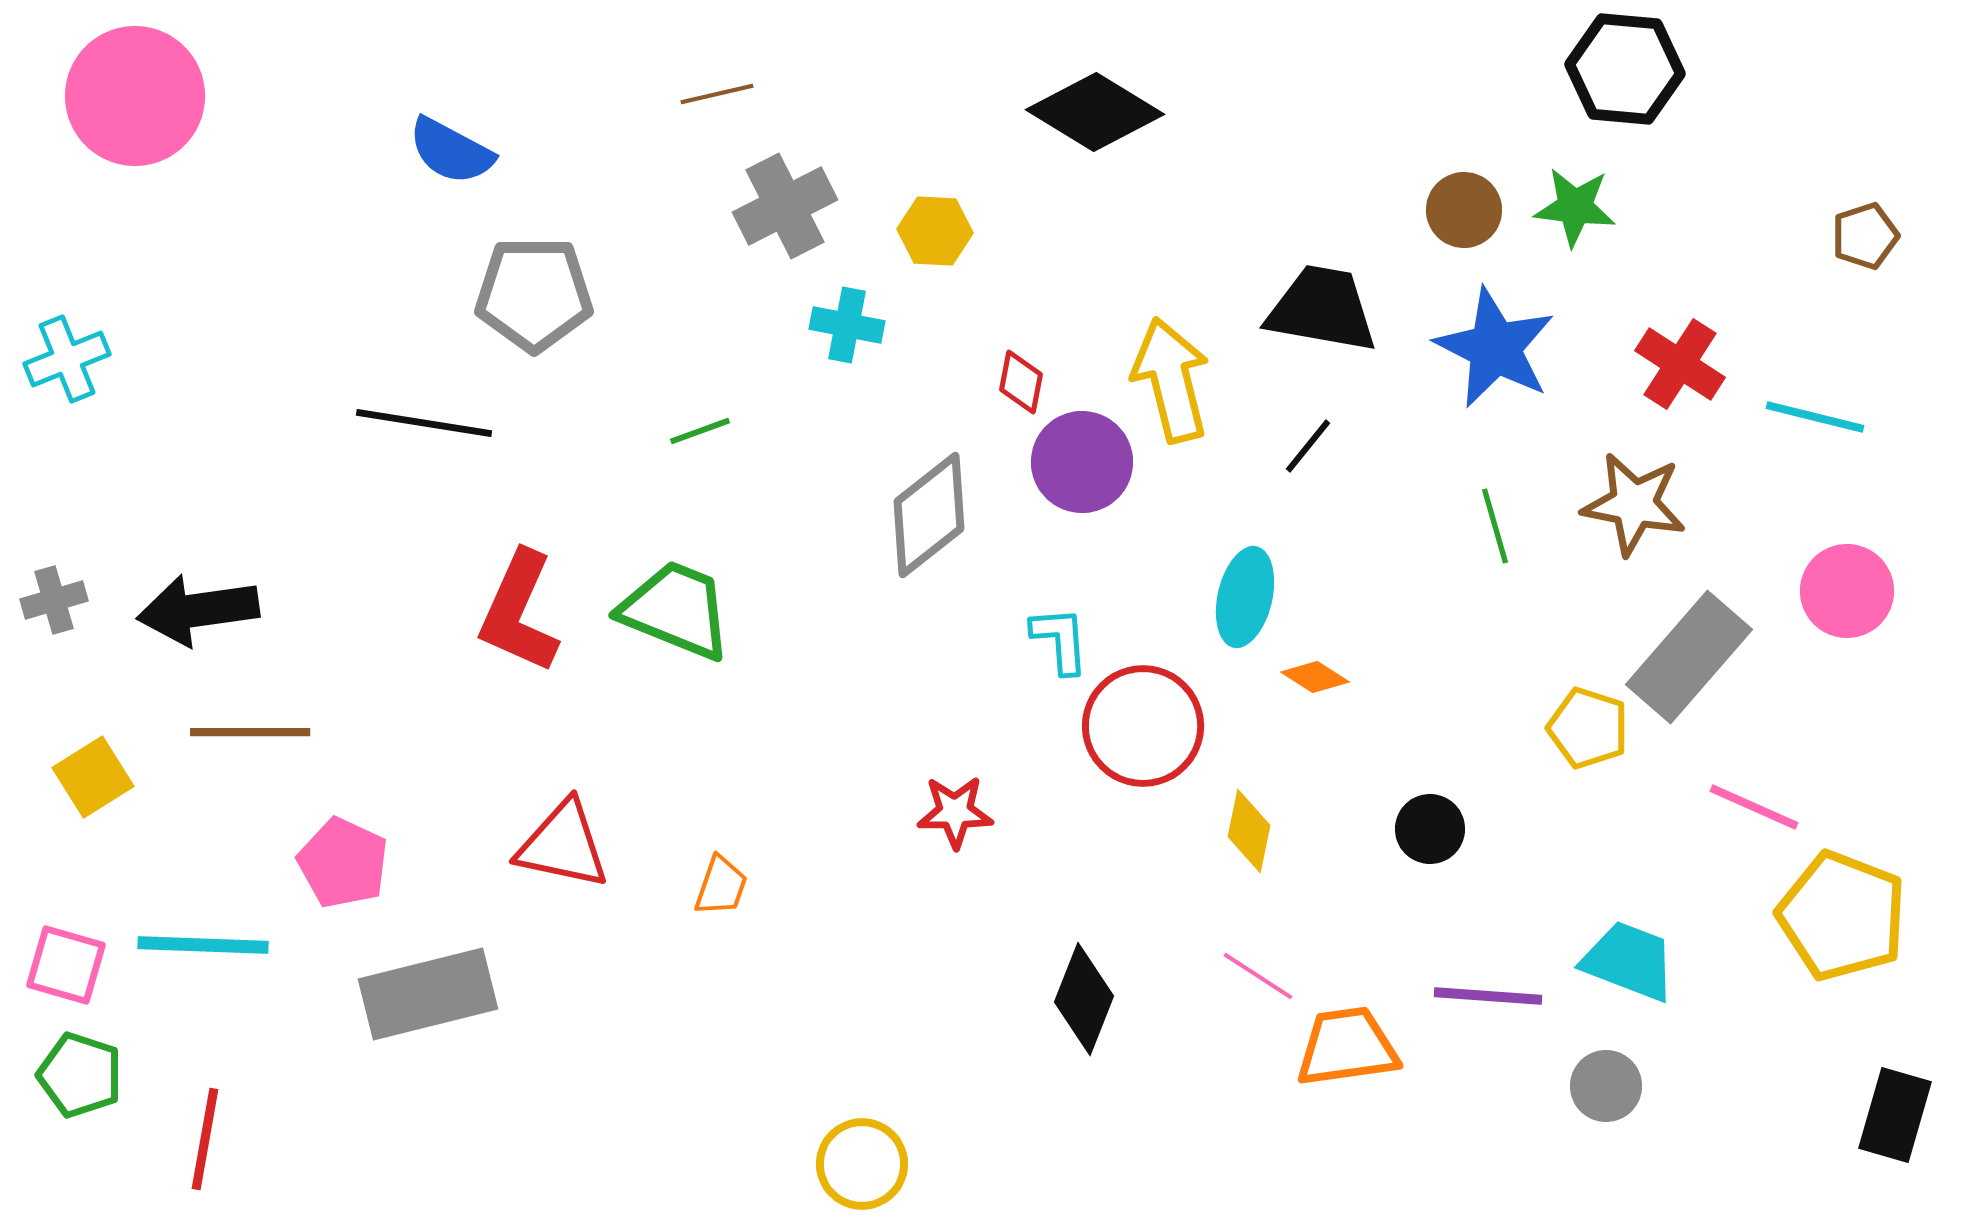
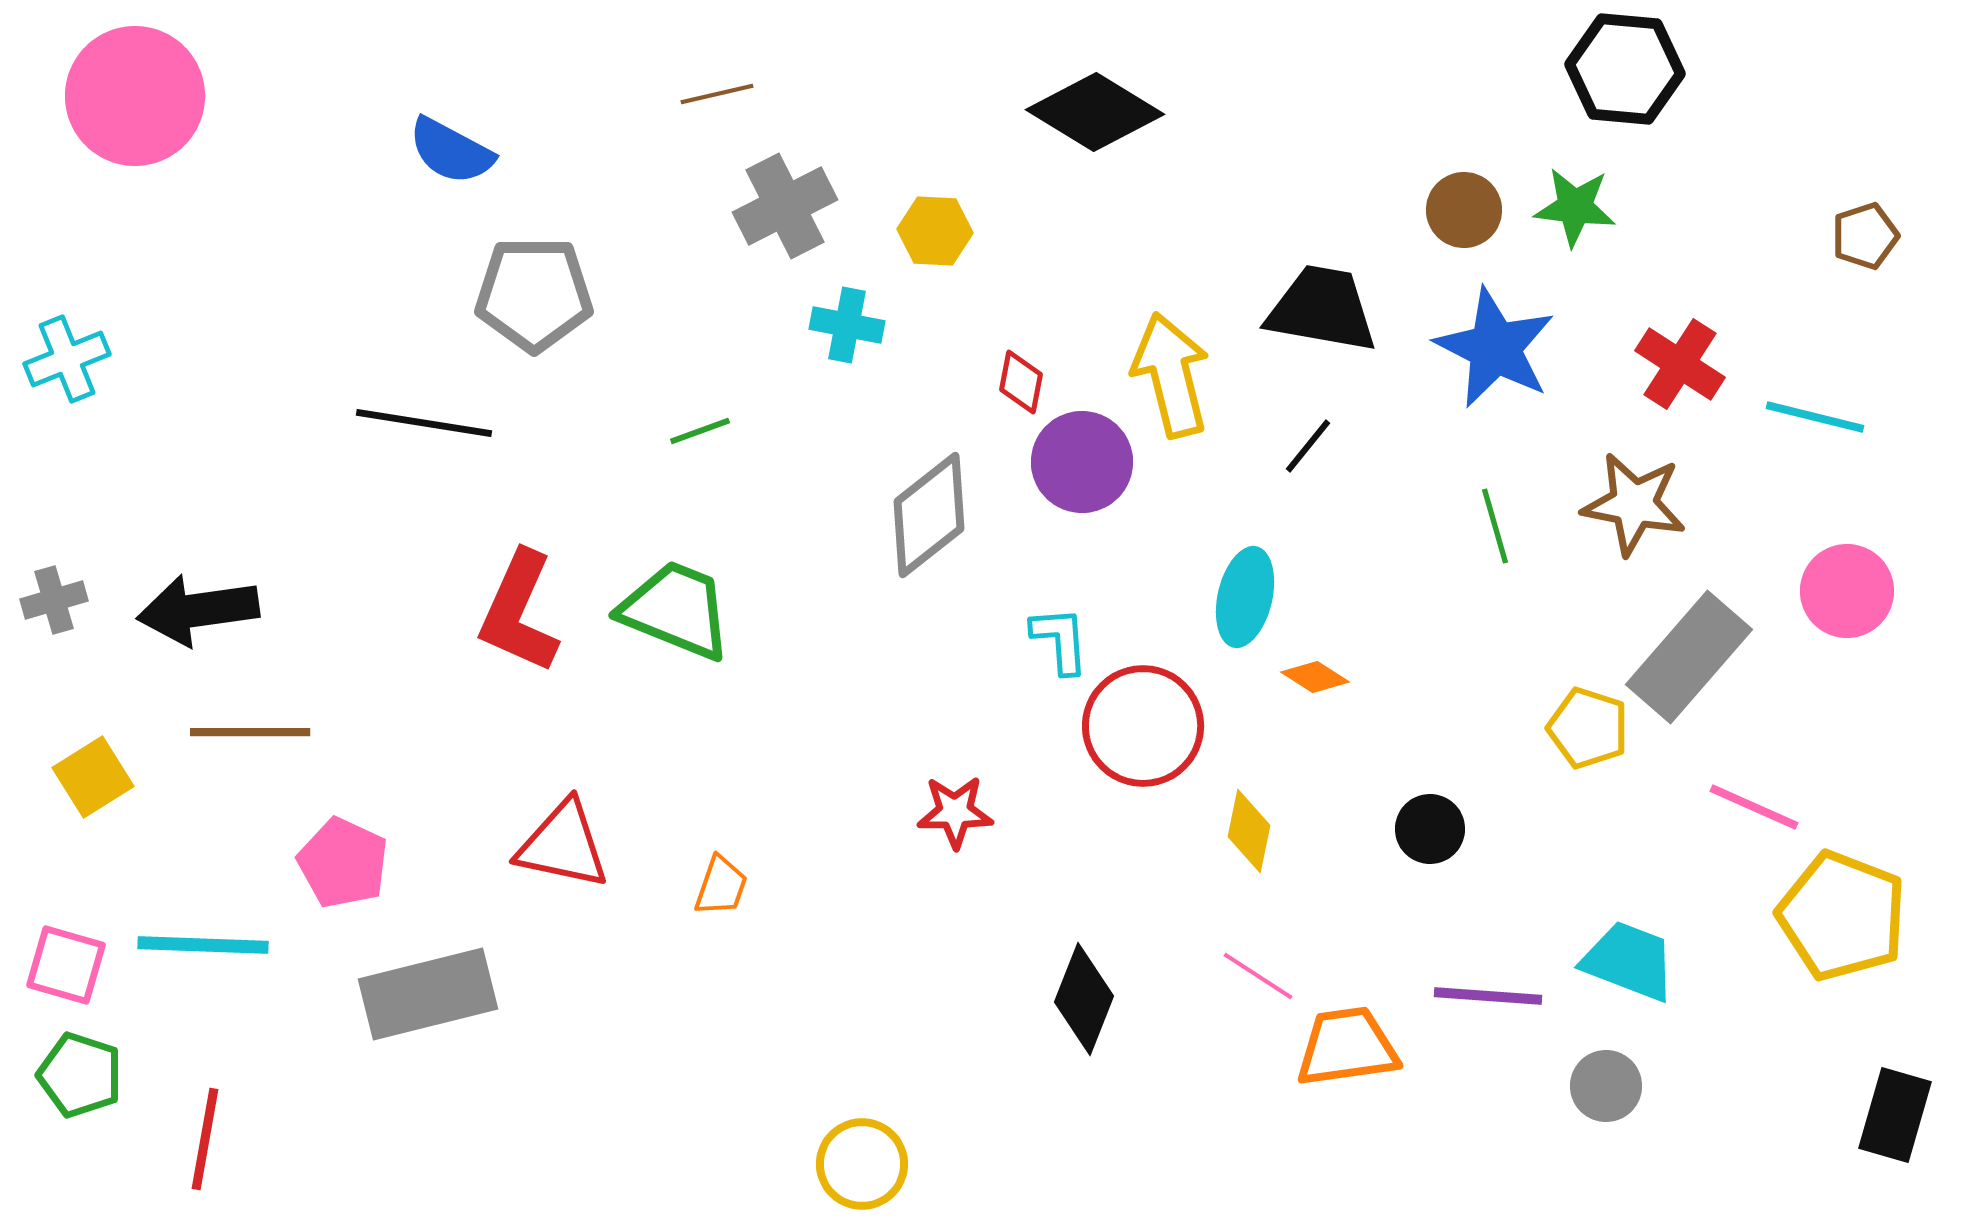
yellow arrow at (1171, 380): moved 5 px up
